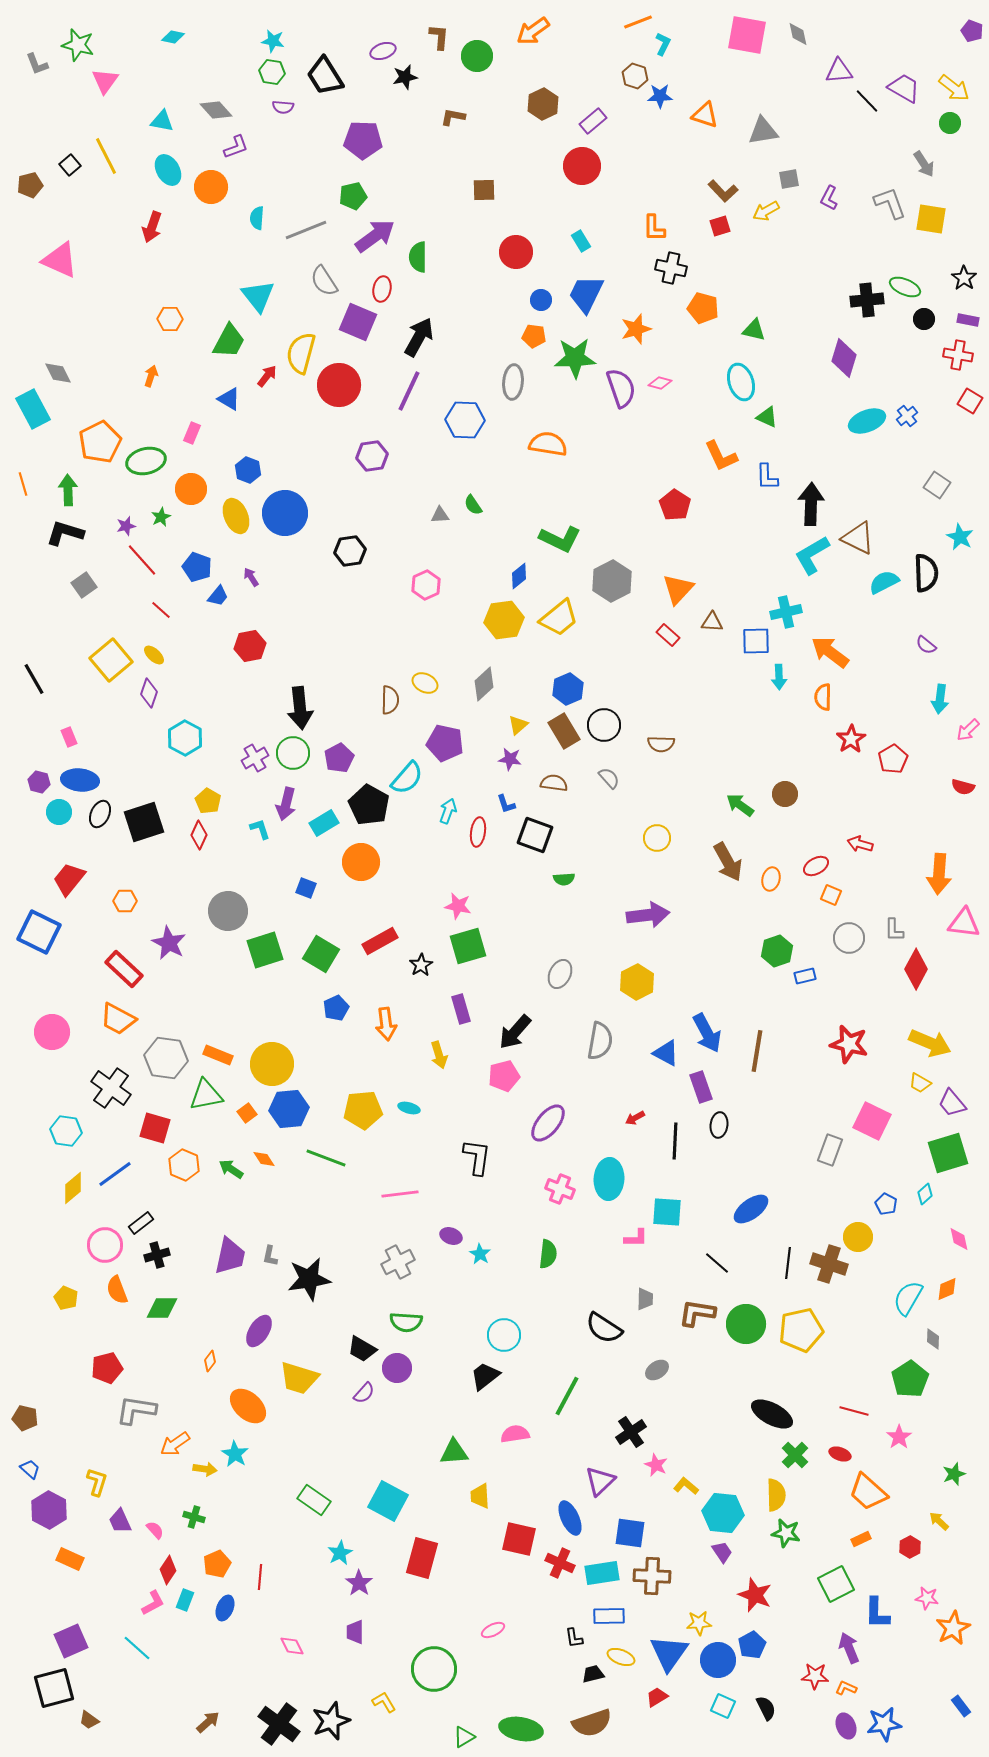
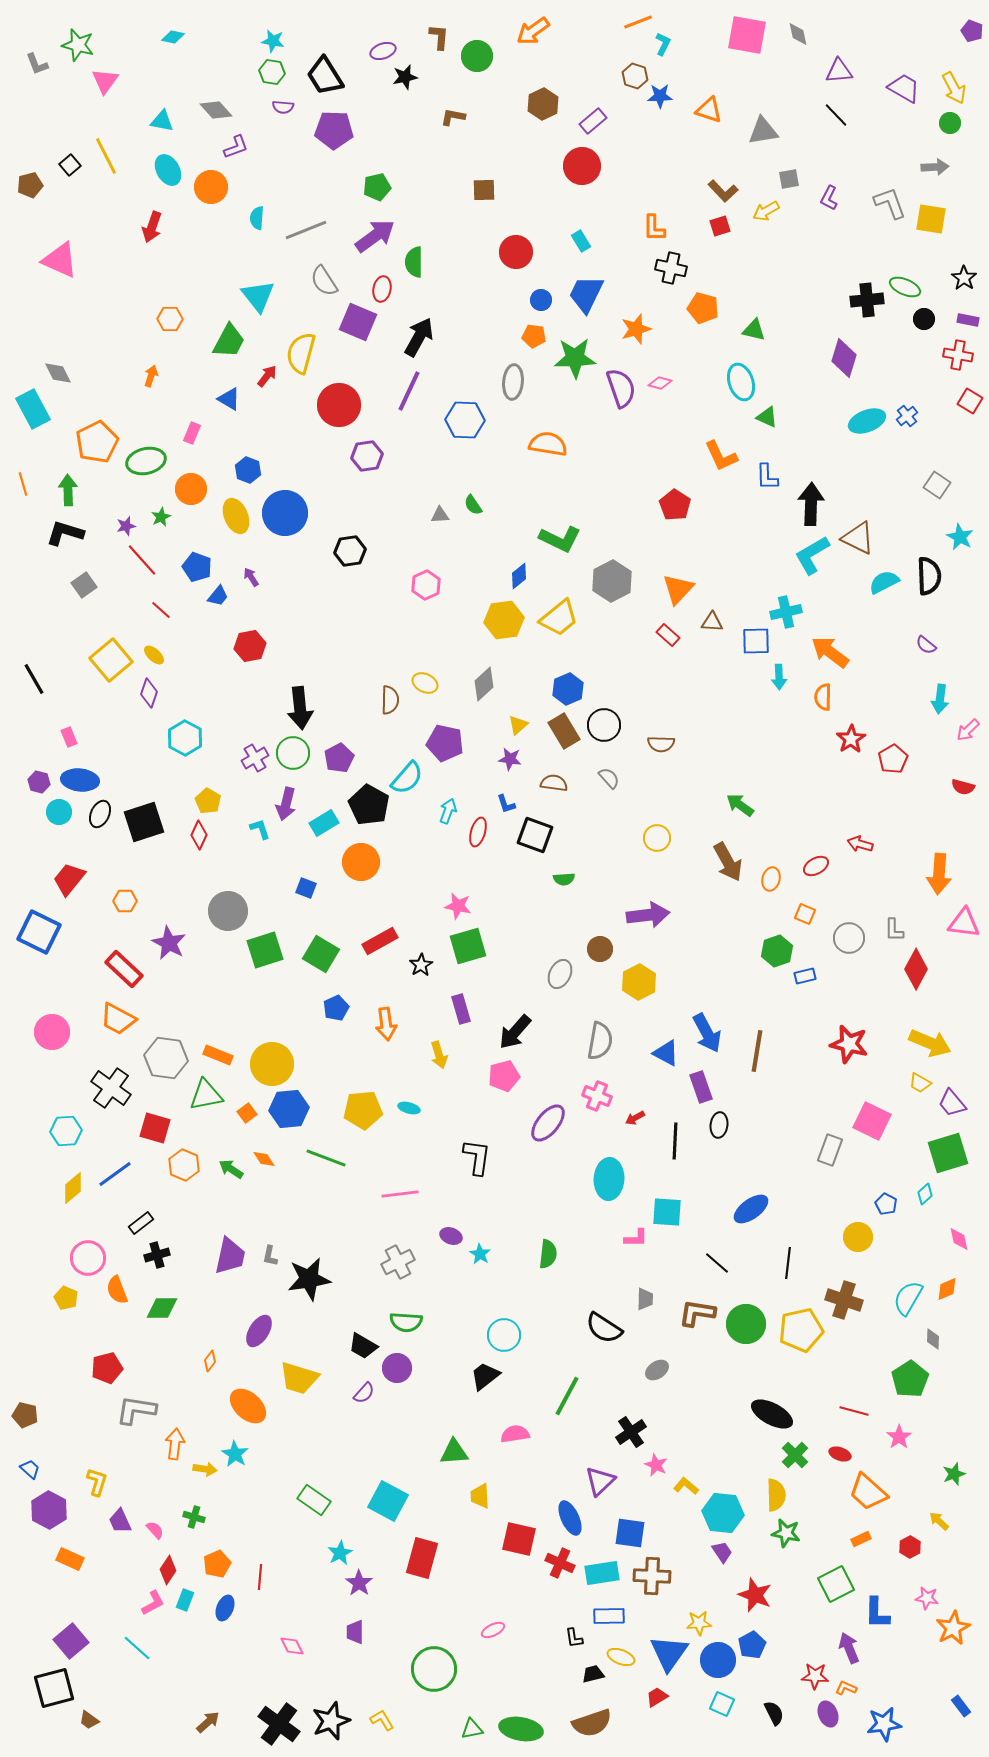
yellow arrow at (954, 88): rotated 24 degrees clockwise
black line at (867, 101): moved 31 px left, 14 px down
orange triangle at (705, 115): moved 4 px right, 5 px up
purple pentagon at (363, 140): moved 29 px left, 10 px up
gray arrow at (924, 164): moved 11 px right, 3 px down; rotated 60 degrees counterclockwise
green pentagon at (353, 196): moved 24 px right, 9 px up
green semicircle at (418, 257): moved 4 px left, 5 px down
red circle at (339, 385): moved 20 px down
orange pentagon at (100, 442): moved 3 px left
purple hexagon at (372, 456): moved 5 px left
black semicircle at (926, 573): moved 3 px right, 3 px down
brown circle at (785, 794): moved 185 px left, 155 px down
red ellipse at (478, 832): rotated 8 degrees clockwise
orange square at (831, 895): moved 26 px left, 19 px down
yellow hexagon at (637, 982): moved 2 px right
cyan hexagon at (66, 1131): rotated 12 degrees counterclockwise
pink cross at (560, 1189): moved 37 px right, 93 px up
pink circle at (105, 1245): moved 17 px left, 13 px down
brown cross at (829, 1264): moved 15 px right, 36 px down
black trapezoid at (362, 1349): moved 1 px right, 3 px up
brown pentagon at (25, 1418): moved 3 px up
orange arrow at (175, 1444): rotated 132 degrees clockwise
purple square at (71, 1641): rotated 16 degrees counterclockwise
yellow L-shape at (384, 1702): moved 2 px left, 18 px down
cyan square at (723, 1706): moved 1 px left, 2 px up
black semicircle at (766, 1708): moved 8 px right, 5 px down
purple ellipse at (846, 1726): moved 18 px left, 12 px up
green triangle at (464, 1737): moved 8 px right, 8 px up; rotated 20 degrees clockwise
